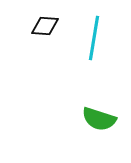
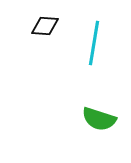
cyan line: moved 5 px down
